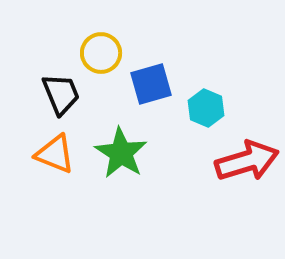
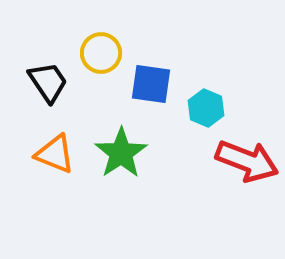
blue square: rotated 24 degrees clockwise
black trapezoid: moved 13 px left, 12 px up; rotated 12 degrees counterclockwise
green star: rotated 6 degrees clockwise
red arrow: rotated 38 degrees clockwise
